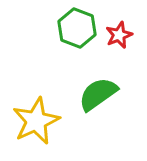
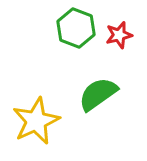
green hexagon: moved 1 px left
red star: rotated 8 degrees clockwise
